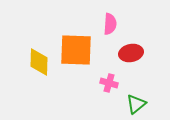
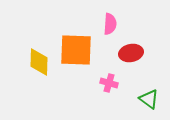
green triangle: moved 13 px right, 5 px up; rotated 45 degrees counterclockwise
